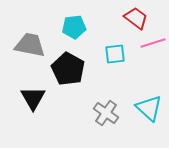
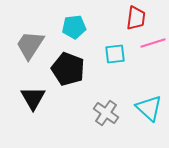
red trapezoid: rotated 60 degrees clockwise
gray trapezoid: rotated 68 degrees counterclockwise
black pentagon: rotated 8 degrees counterclockwise
